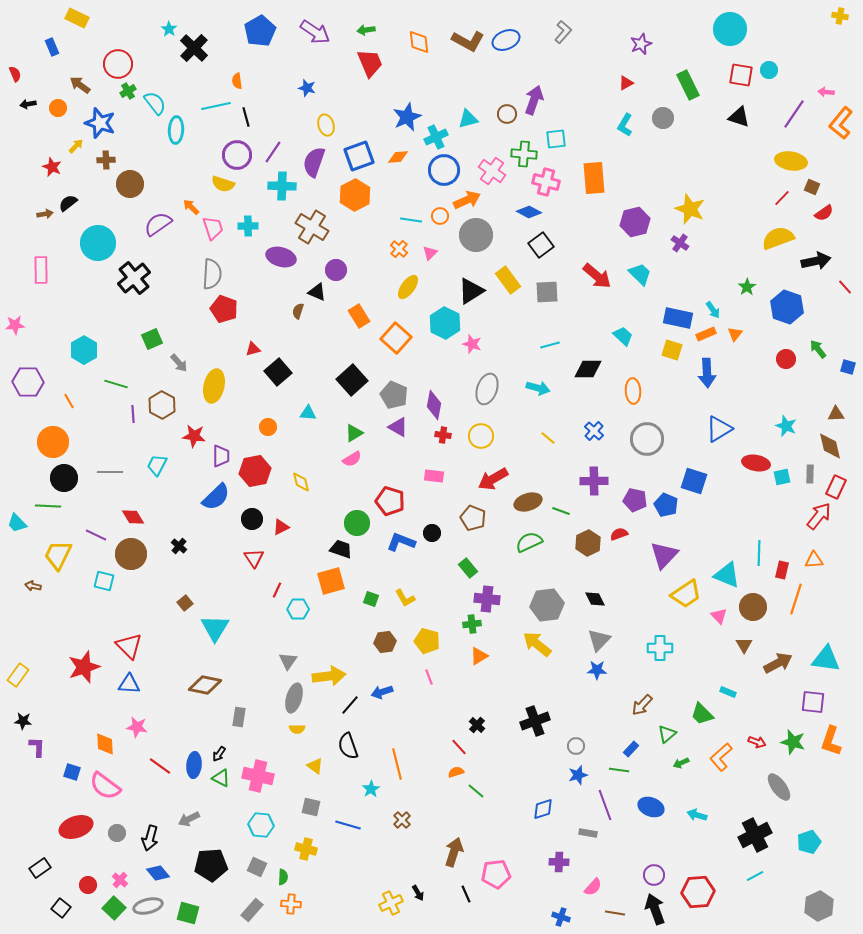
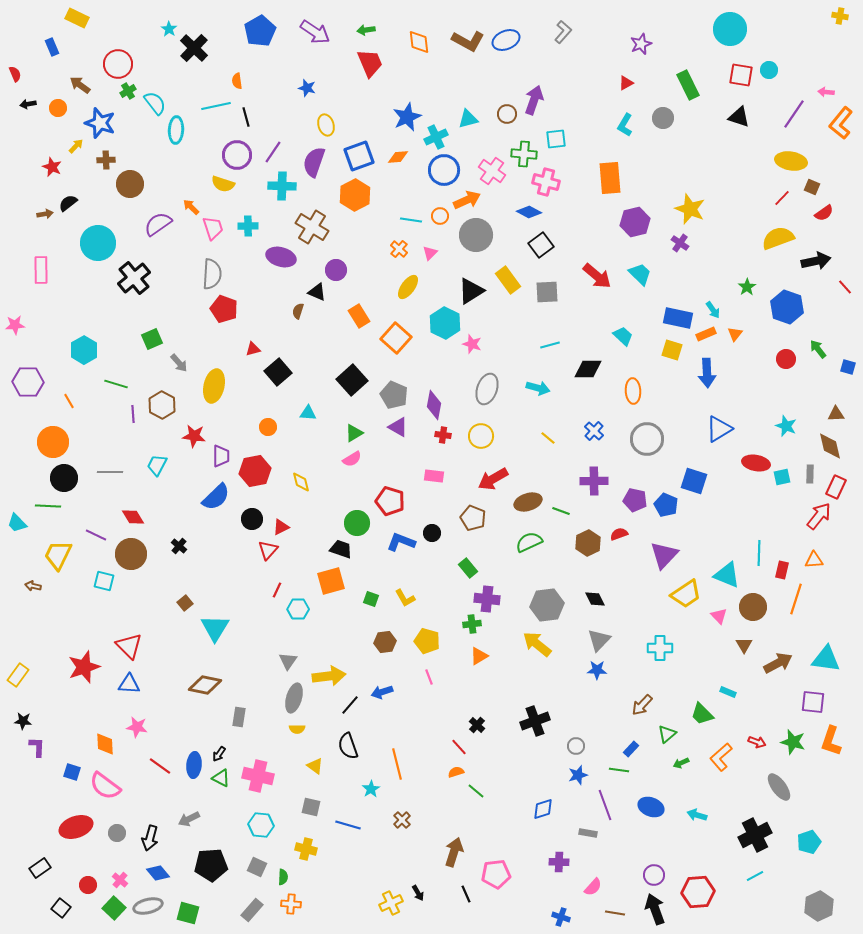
orange rectangle at (594, 178): moved 16 px right
red triangle at (254, 558): moved 14 px right, 8 px up; rotated 15 degrees clockwise
